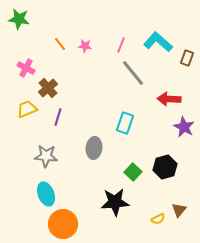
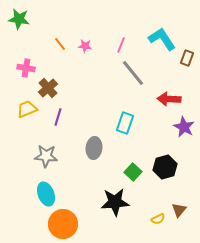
cyan L-shape: moved 4 px right, 3 px up; rotated 16 degrees clockwise
pink cross: rotated 18 degrees counterclockwise
